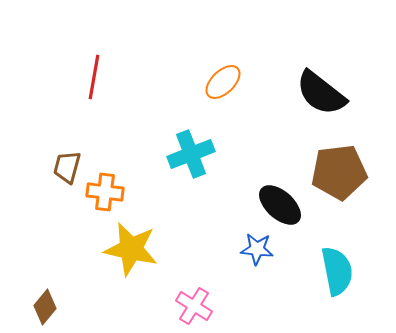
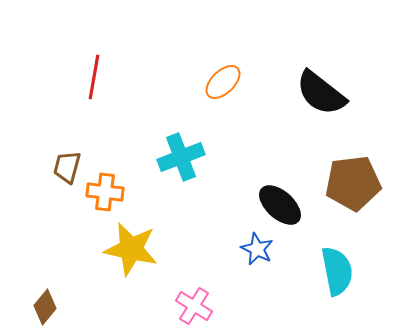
cyan cross: moved 10 px left, 3 px down
brown pentagon: moved 14 px right, 11 px down
blue star: rotated 20 degrees clockwise
